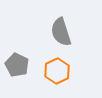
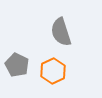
orange hexagon: moved 4 px left
